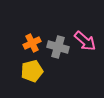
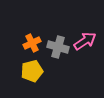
pink arrow: rotated 75 degrees counterclockwise
